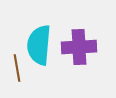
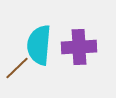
brown line: rotated 56 degrees clockwise
